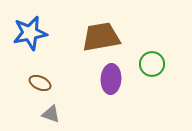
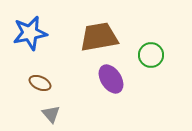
brown trapezoid: moved 2 px left
green circle: moved 1 px left, 9 px up
purple ellipse: rotated 36 degrees counterclockwise
gray triangle: rotated 30 degrees clockwise
